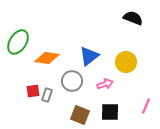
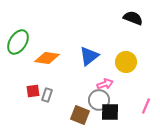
gray circle: moved 27 px right, 19 px down
